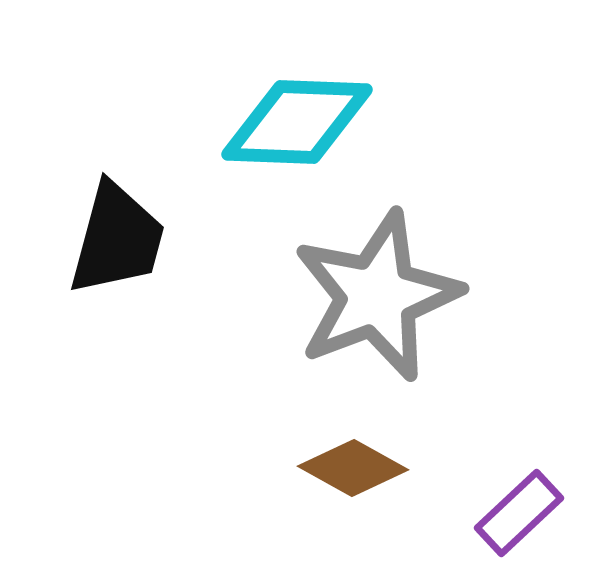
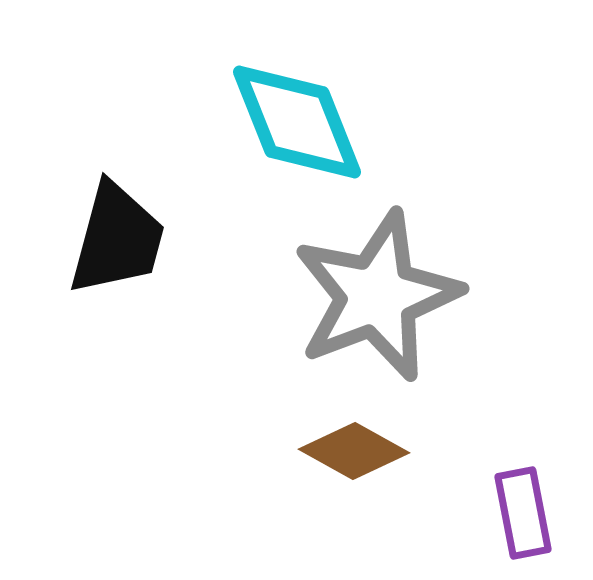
cyan diamond: rotated 66 degrees clockwise
brown diamond: moved 1 px right, 17 px up
purple rectangle: moved 4 px right; rotated 58 degrees counterclockwise
